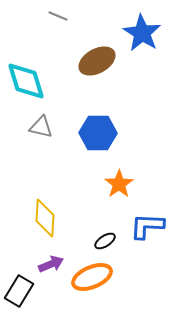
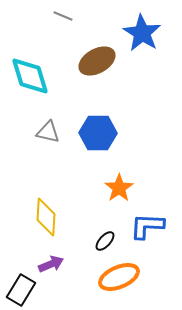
gray line: moved 5 px right
cyan diamond: moved 4 px right, 5 px up
gray triangle: moved 7 px right, 5 px down
orange star: moved 4 px down
yellow diamond: moved 1 px right, 1 px up
black ellipse: rotated 15 degrees counterclockwise
orange ellipse: moved 27 px right
black rectangle: moved 2 px right, 1 px up
